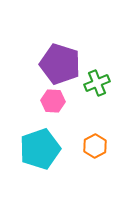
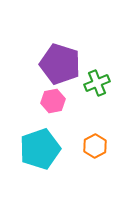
pink hexagon: rotated 15 degrees counterclockwise
